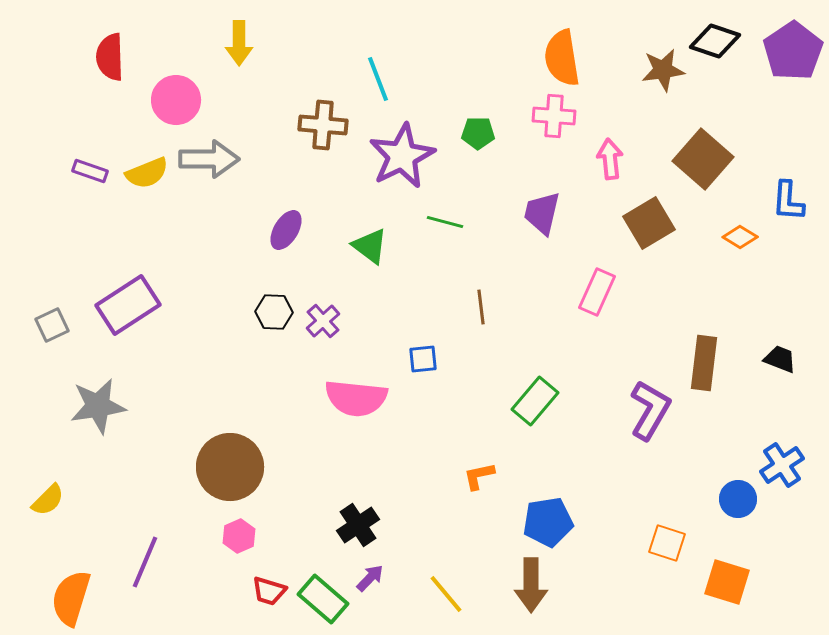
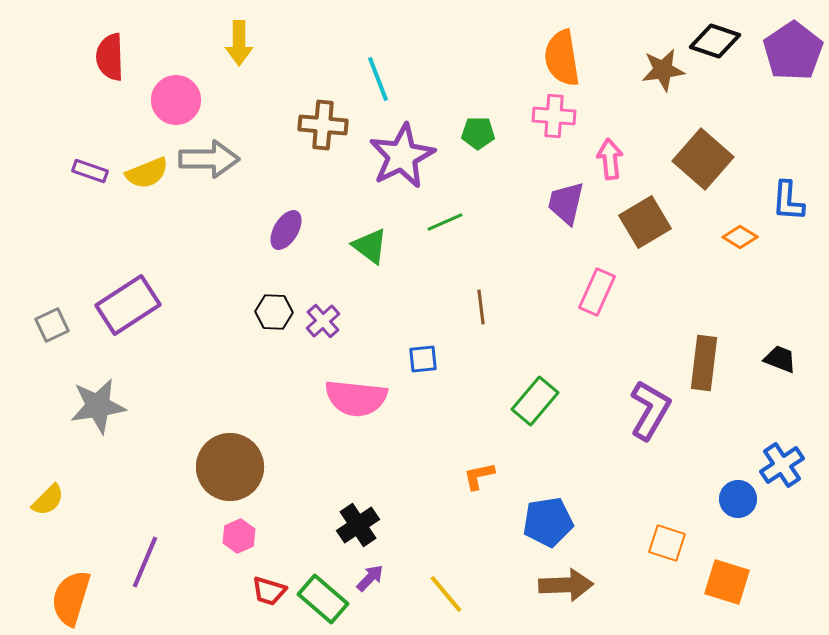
purple trapezoid at (542, 213): moved 24 px right, 10 px up
green line at (445, 222): rotated 39 degrees counterclockwise
brown square at (649, 223): moved 4 px left, 1 px up
brown arrow at (531, 585): moved 35 px right; rotated 92 degrees counterclockwise
